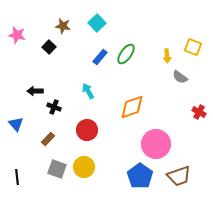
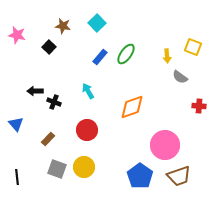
black cross: moved 5 px up
red cross: moved 6 px up; rotated 24 degrees counterclockwise
pink circle: moved 9 px right, 1 px down
